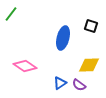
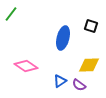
pink diamond: moved 1 px right
blue triangle: moved 2 px up
